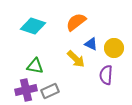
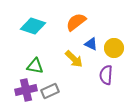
yellow arrow: moved 2 px left
